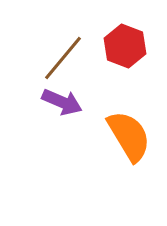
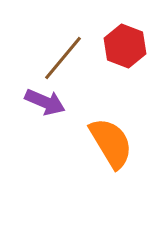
purple arrow: moved 17 px left
orange semicircle: moved 18 px left, 7 px down
